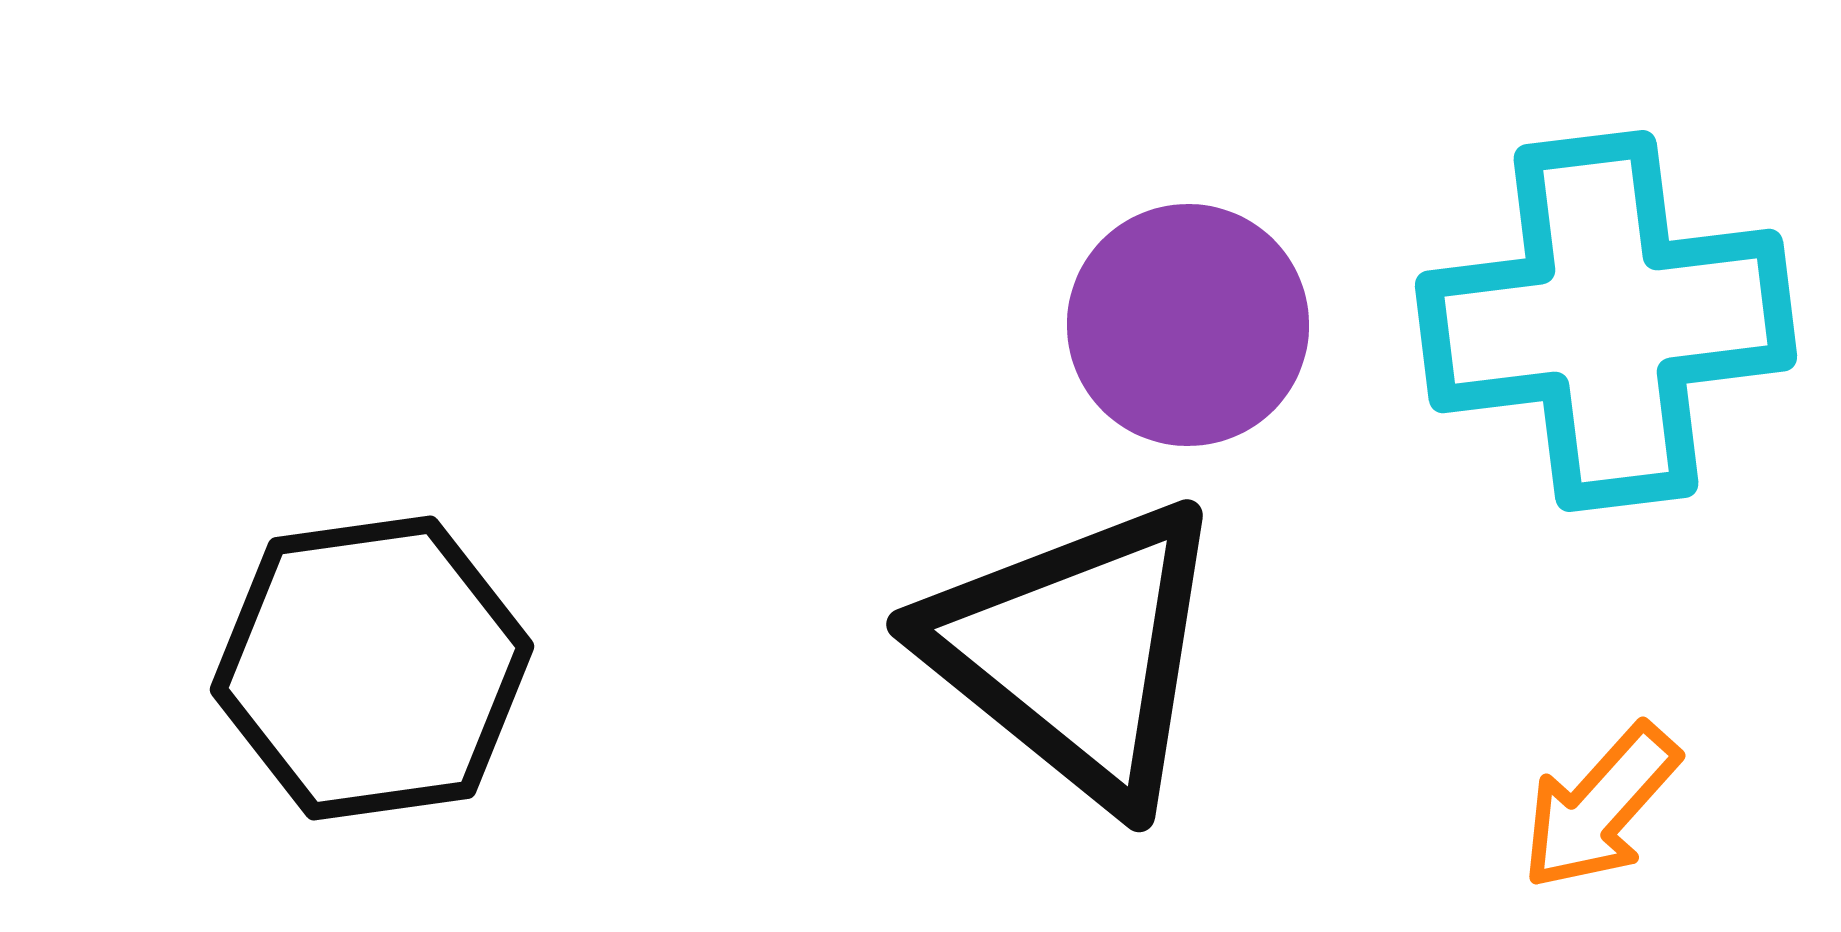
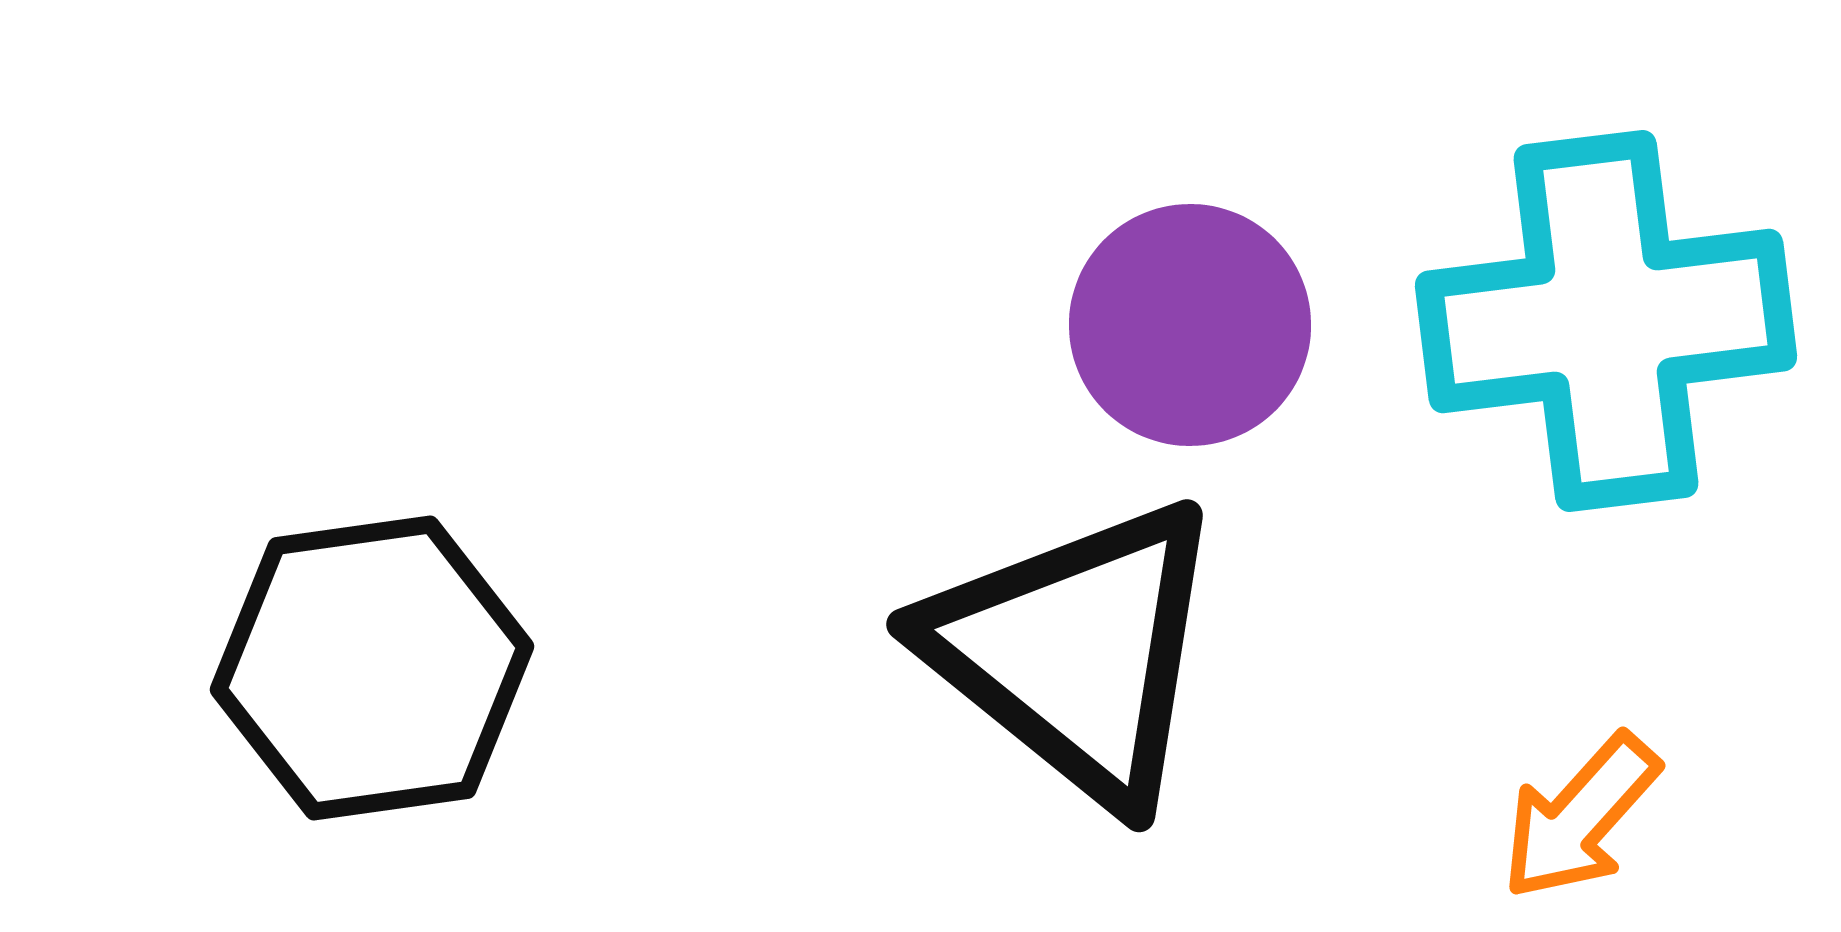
purple circle: moved 2 px right
orange arrow: moved 20 px left, 10 px down
